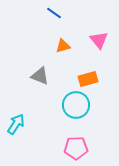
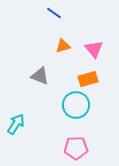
pink triangle: moved 5 px left, 9 px down
